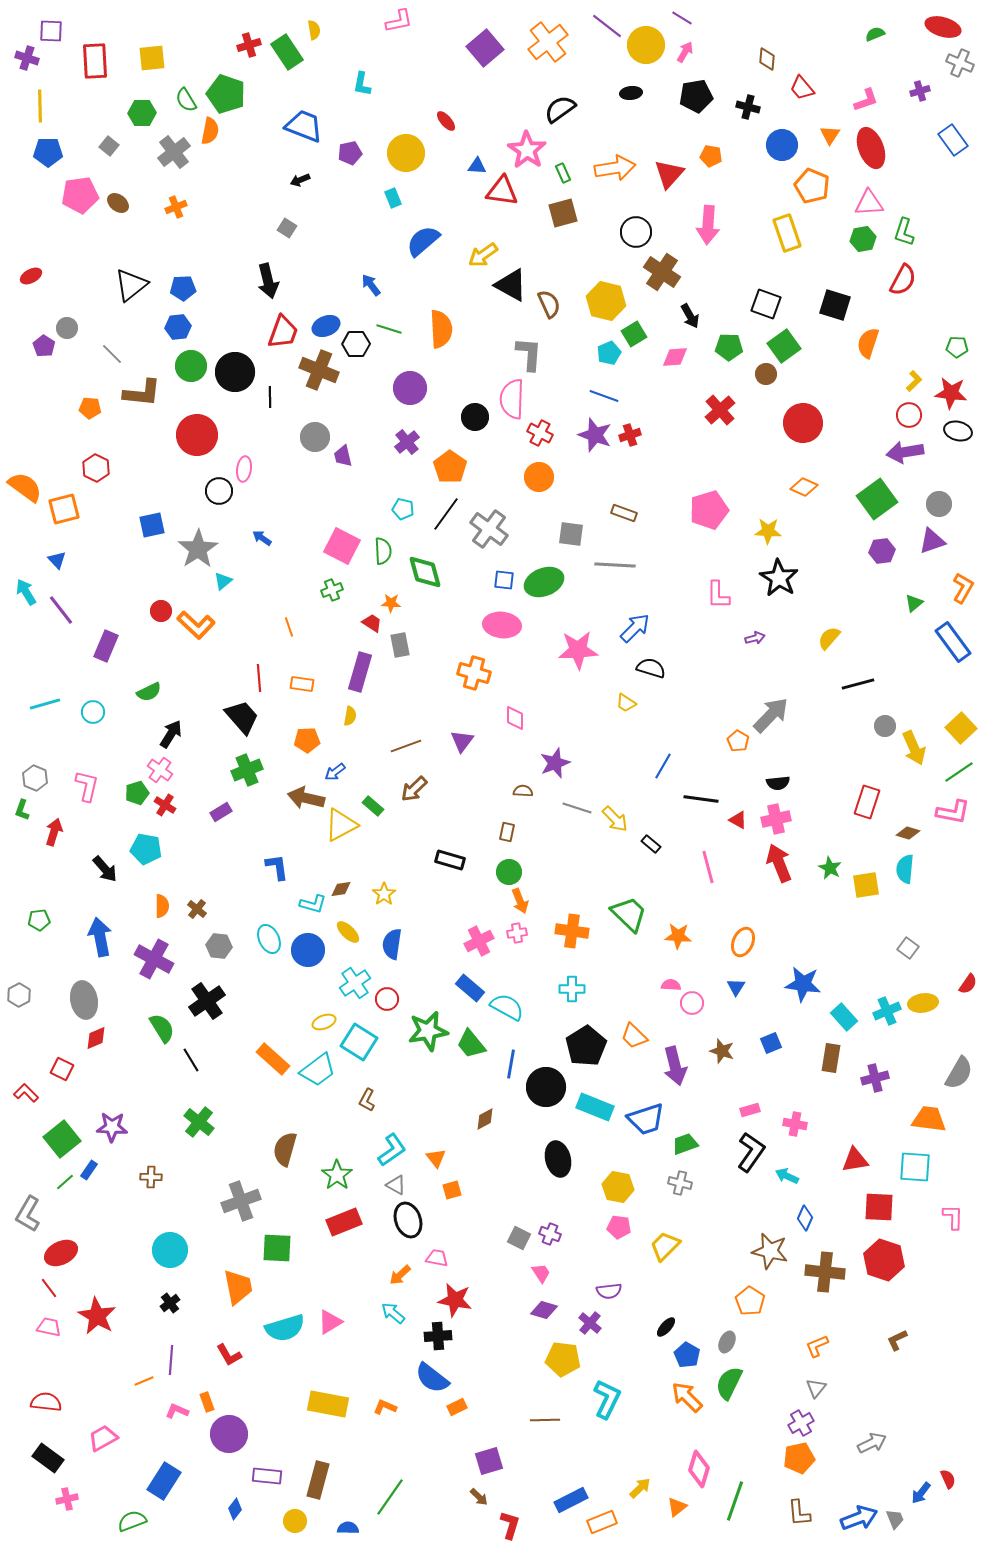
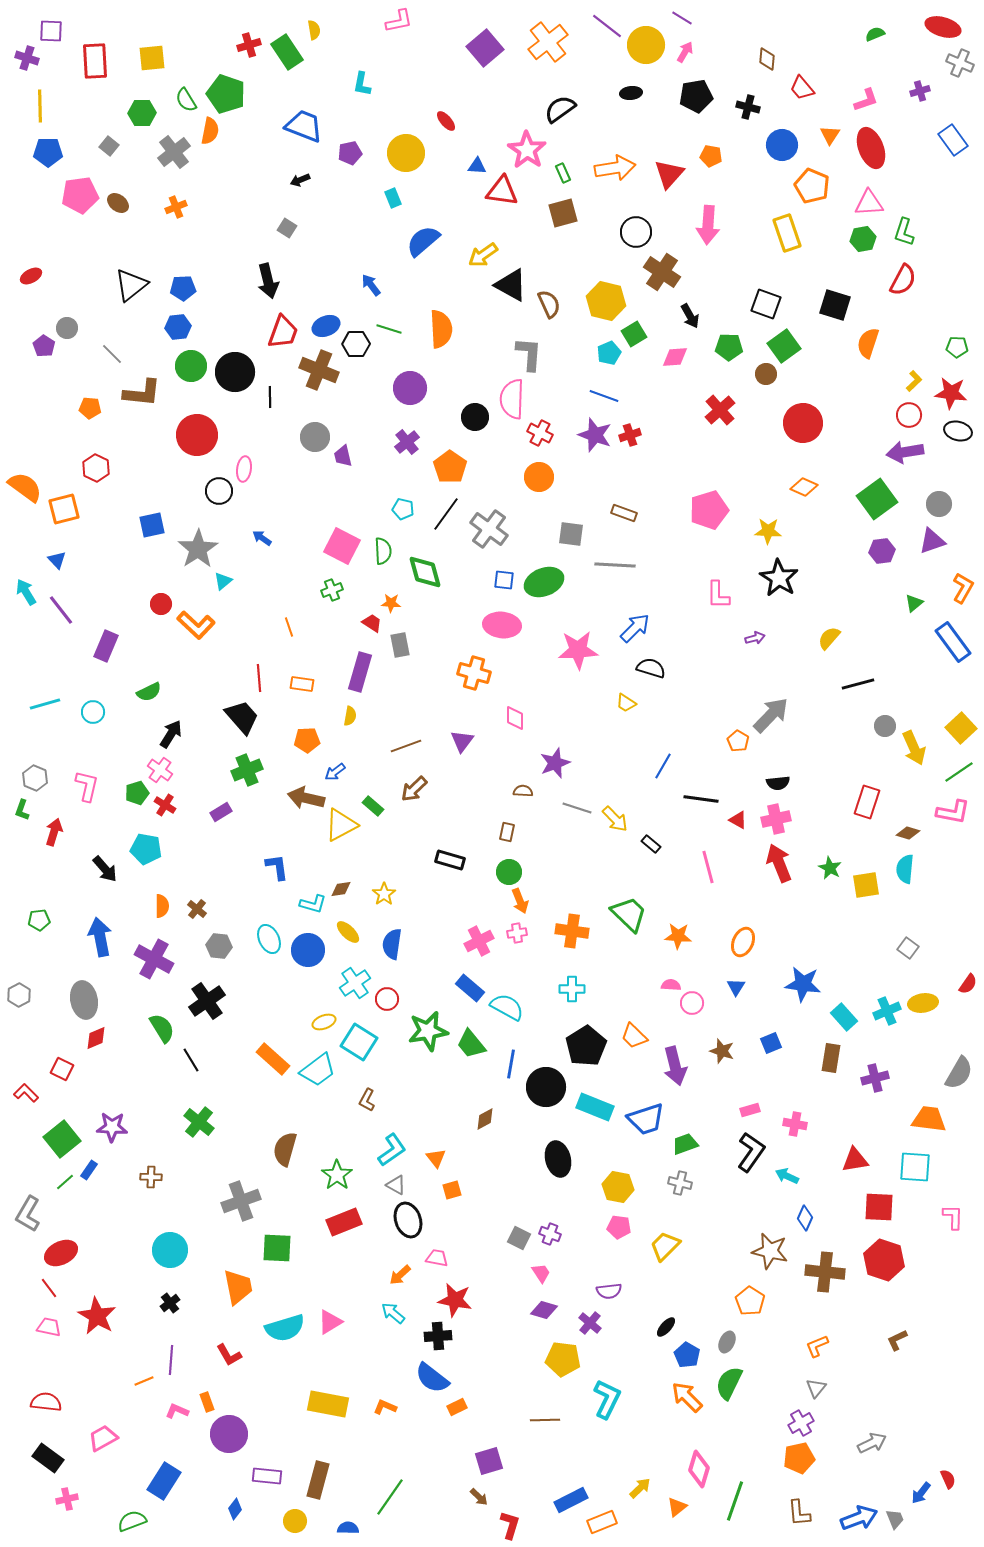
red circle at (161, 611): moved 7 px up
